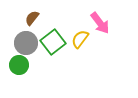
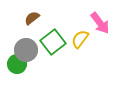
brown semicircle: rotated 14 degrees clockwise
gray circle: moved 7 px down
green circle: moved 2 px left, 1 px up
